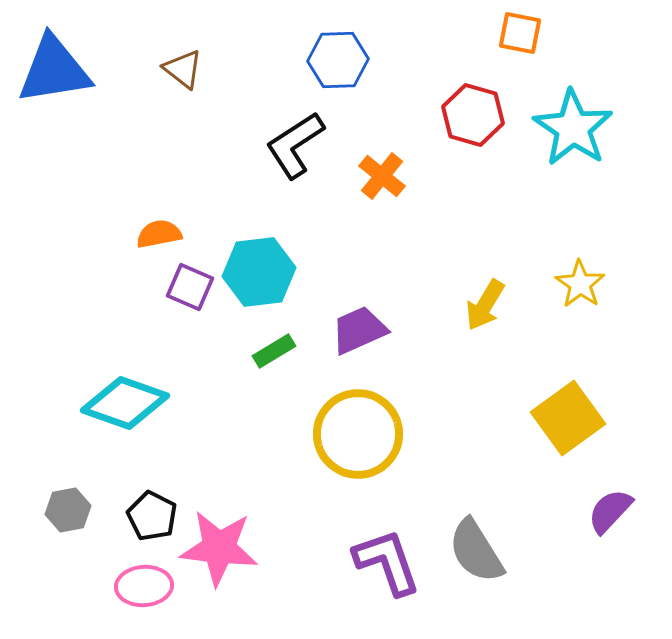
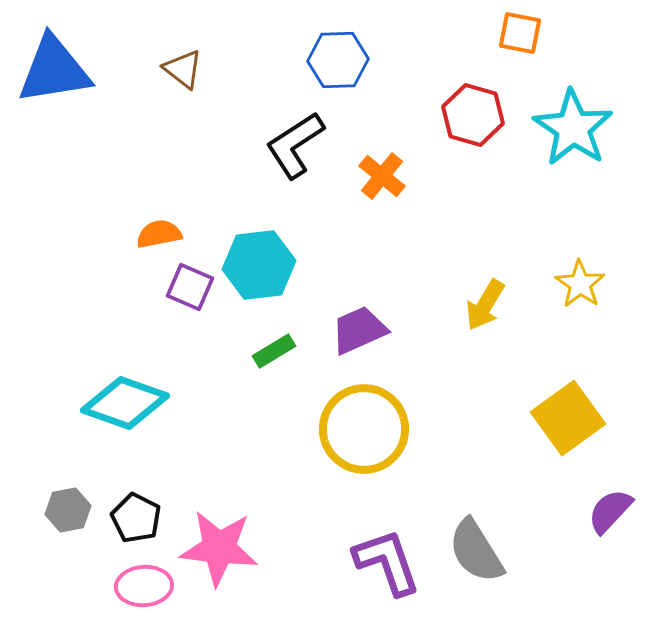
cyan hexagon: moved 7 px up
yellow circle: moved 6 px right, 5 px up
black pentagon: moved 16 px left, 2 px down
